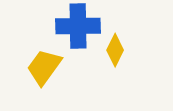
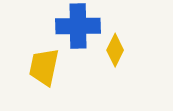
yellow trapezoid: rotated 24 degrees counterclockwise
